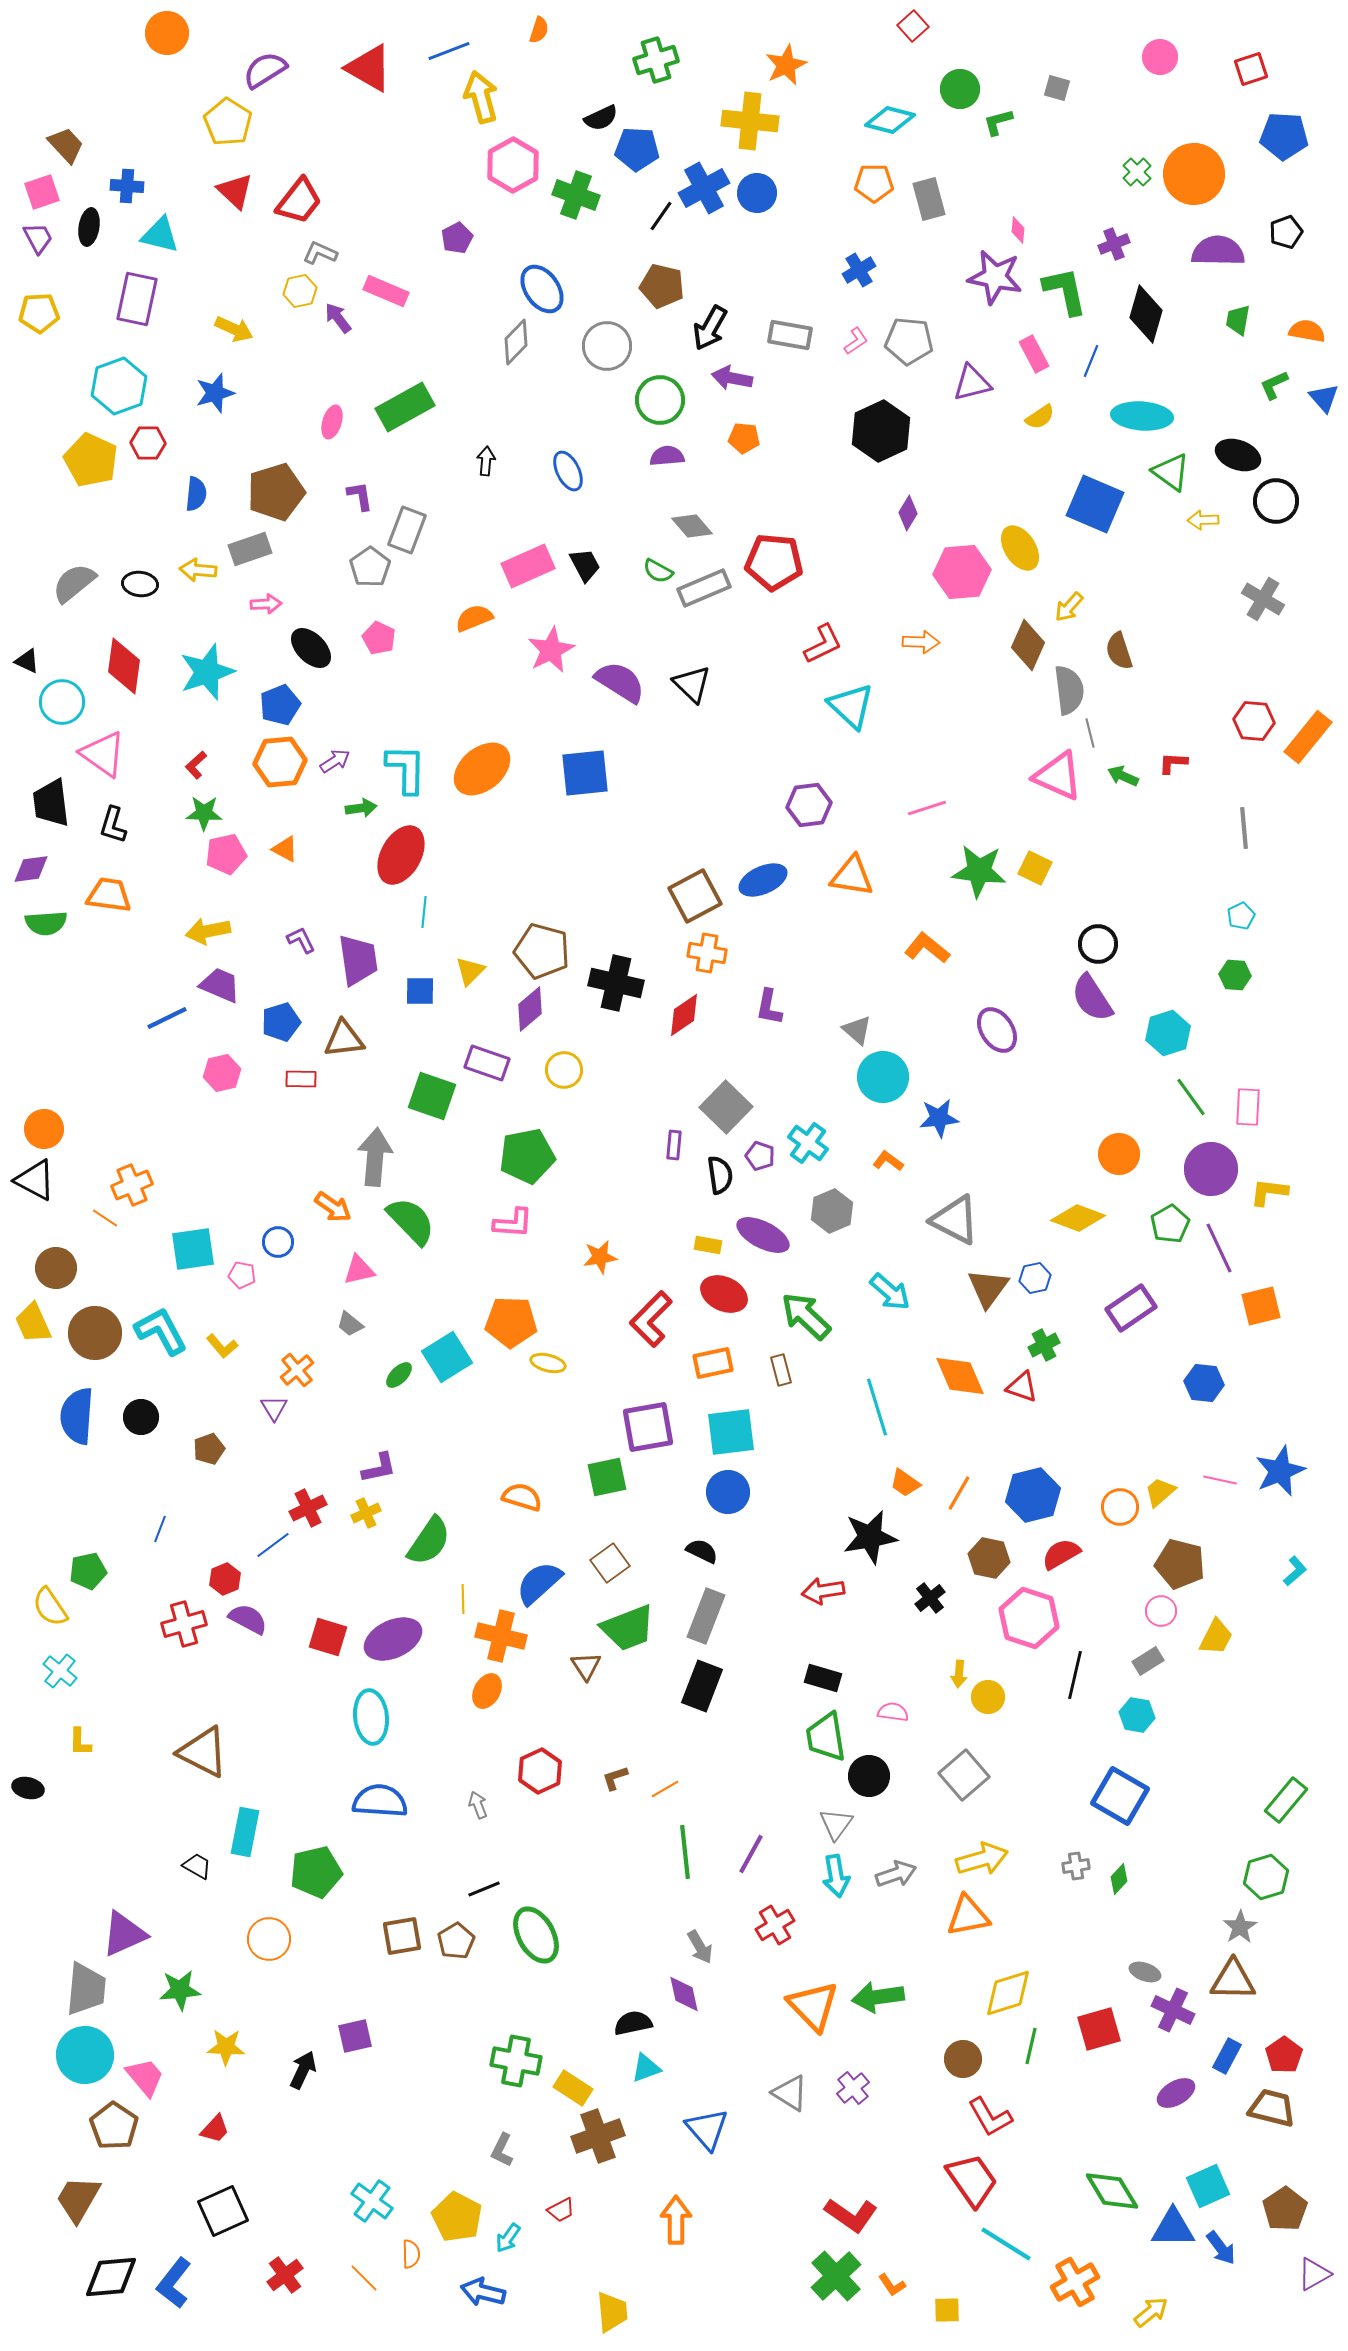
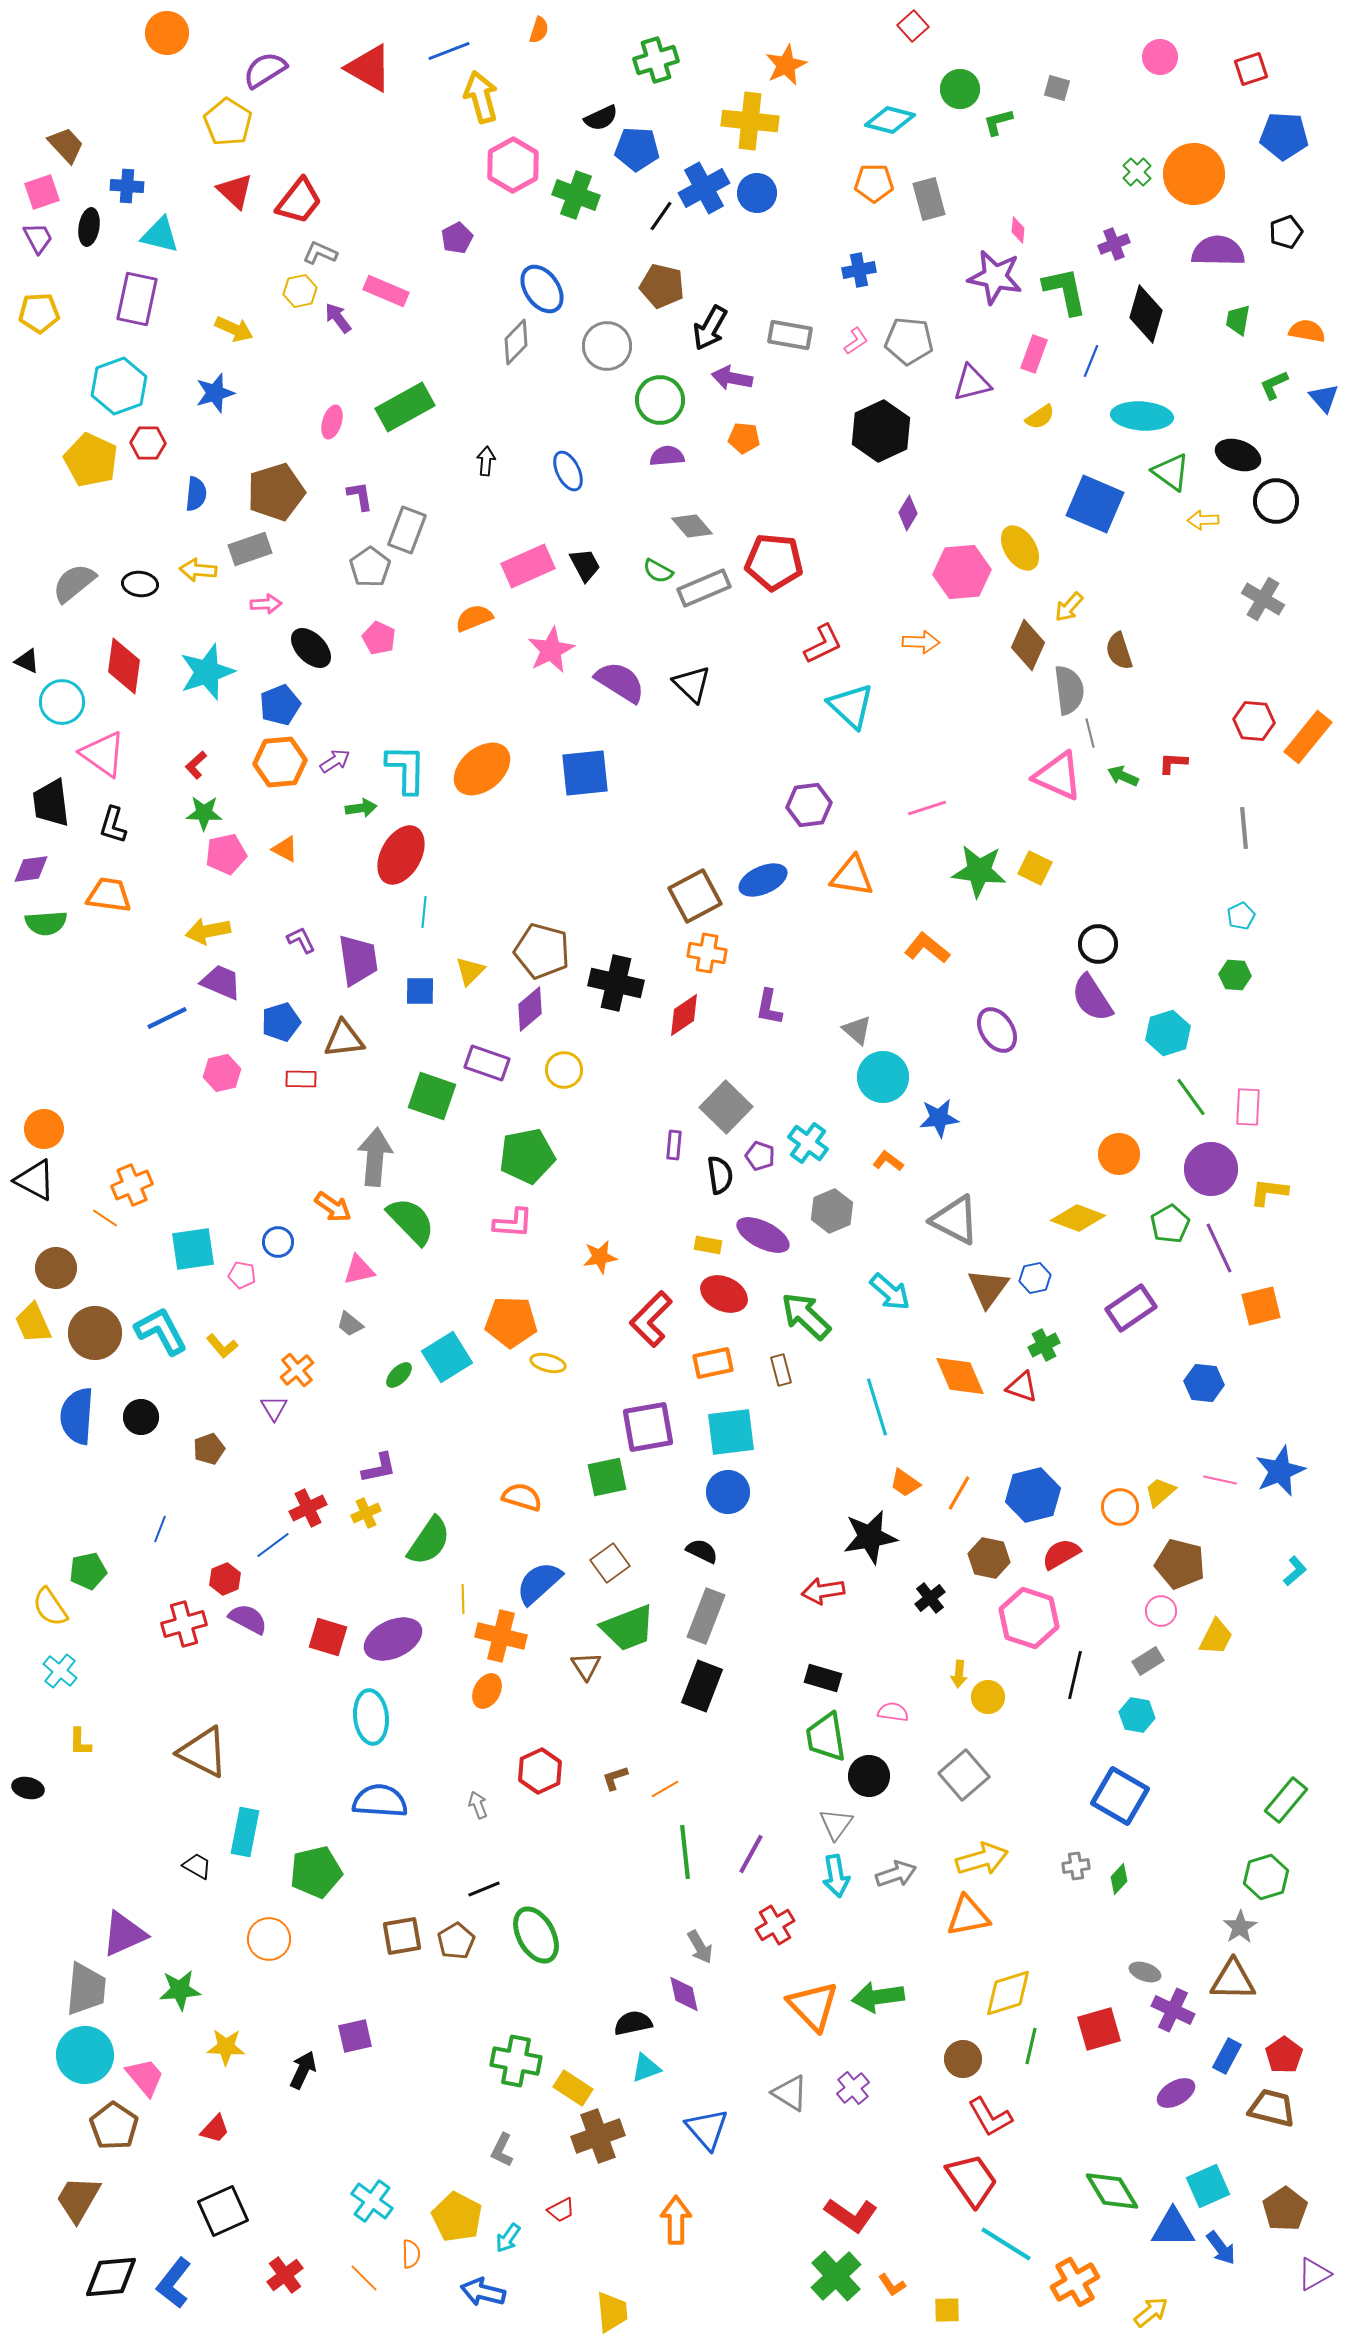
blue cross at (859, 270): rotated 20 degrees clockwise
pink rectangle at (1034, 354): rotated 48 degrees clockwise
purple trapezoid at (220, 985): moved 1 px right, 3 px up
